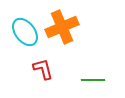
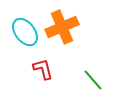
green line: rotated 50 degrees clockwise
